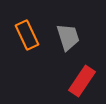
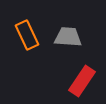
gray trapezoid: rotated 68 degrees counterclockwise
